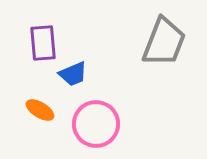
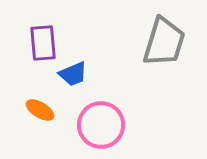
gray trapezoid: rotated 4 degrees counterclockwise
pink circle: moved 5 px right, 1 px down
